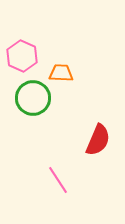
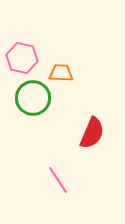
pink hexagon: moved 2 px down; rotated 12 degrees counterclockwise
red semicircle: moved 6 px left, 7 px up
